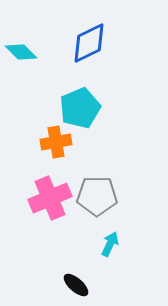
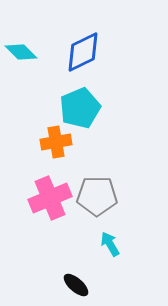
blue diamond: moved 6 px left, 9 px down
cyan arrow: rotated 55 degrees counterclockwise
